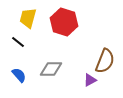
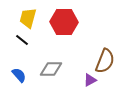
red hexagon: rotated 16 degrees counterclockwise
black line: moved 4 px right, 2 px up
